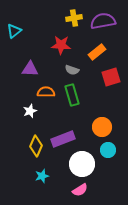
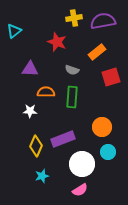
red star: moved 4 px left, 3 px up; rotated 18 degrees clockwise
green rectangle: moved 2 px down; rotated 20 degrees clockwise
white star: rotated 24 degrees clockwise
cyan circle: moved 2 px down
